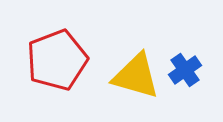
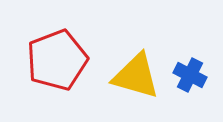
blue cross: moved 5 px right, 5 px down; rotated 28 degrees counterclockwise
